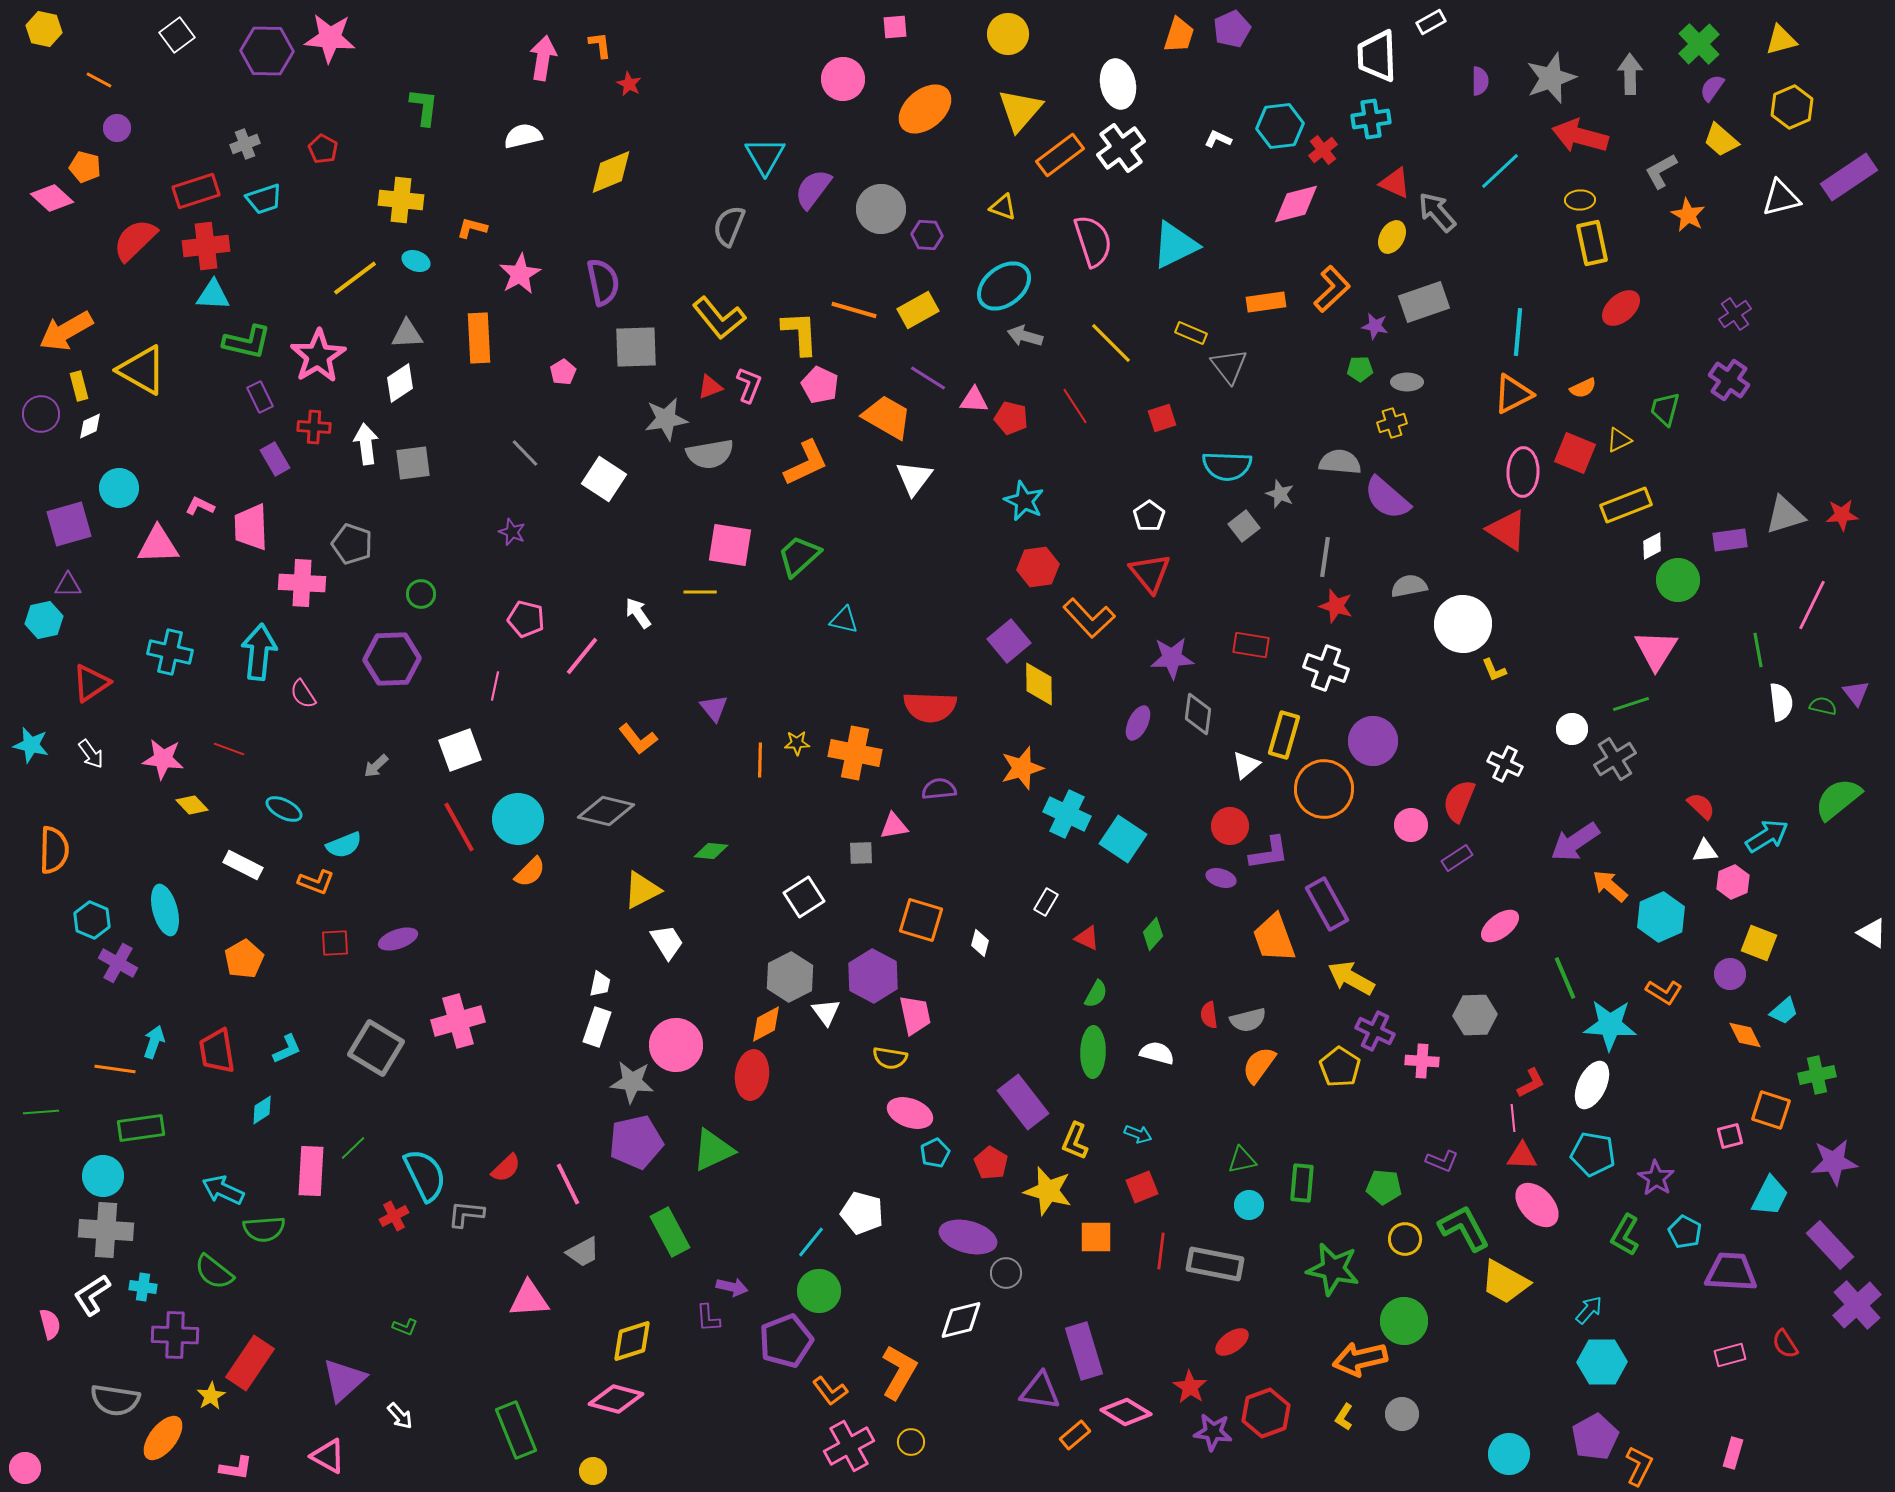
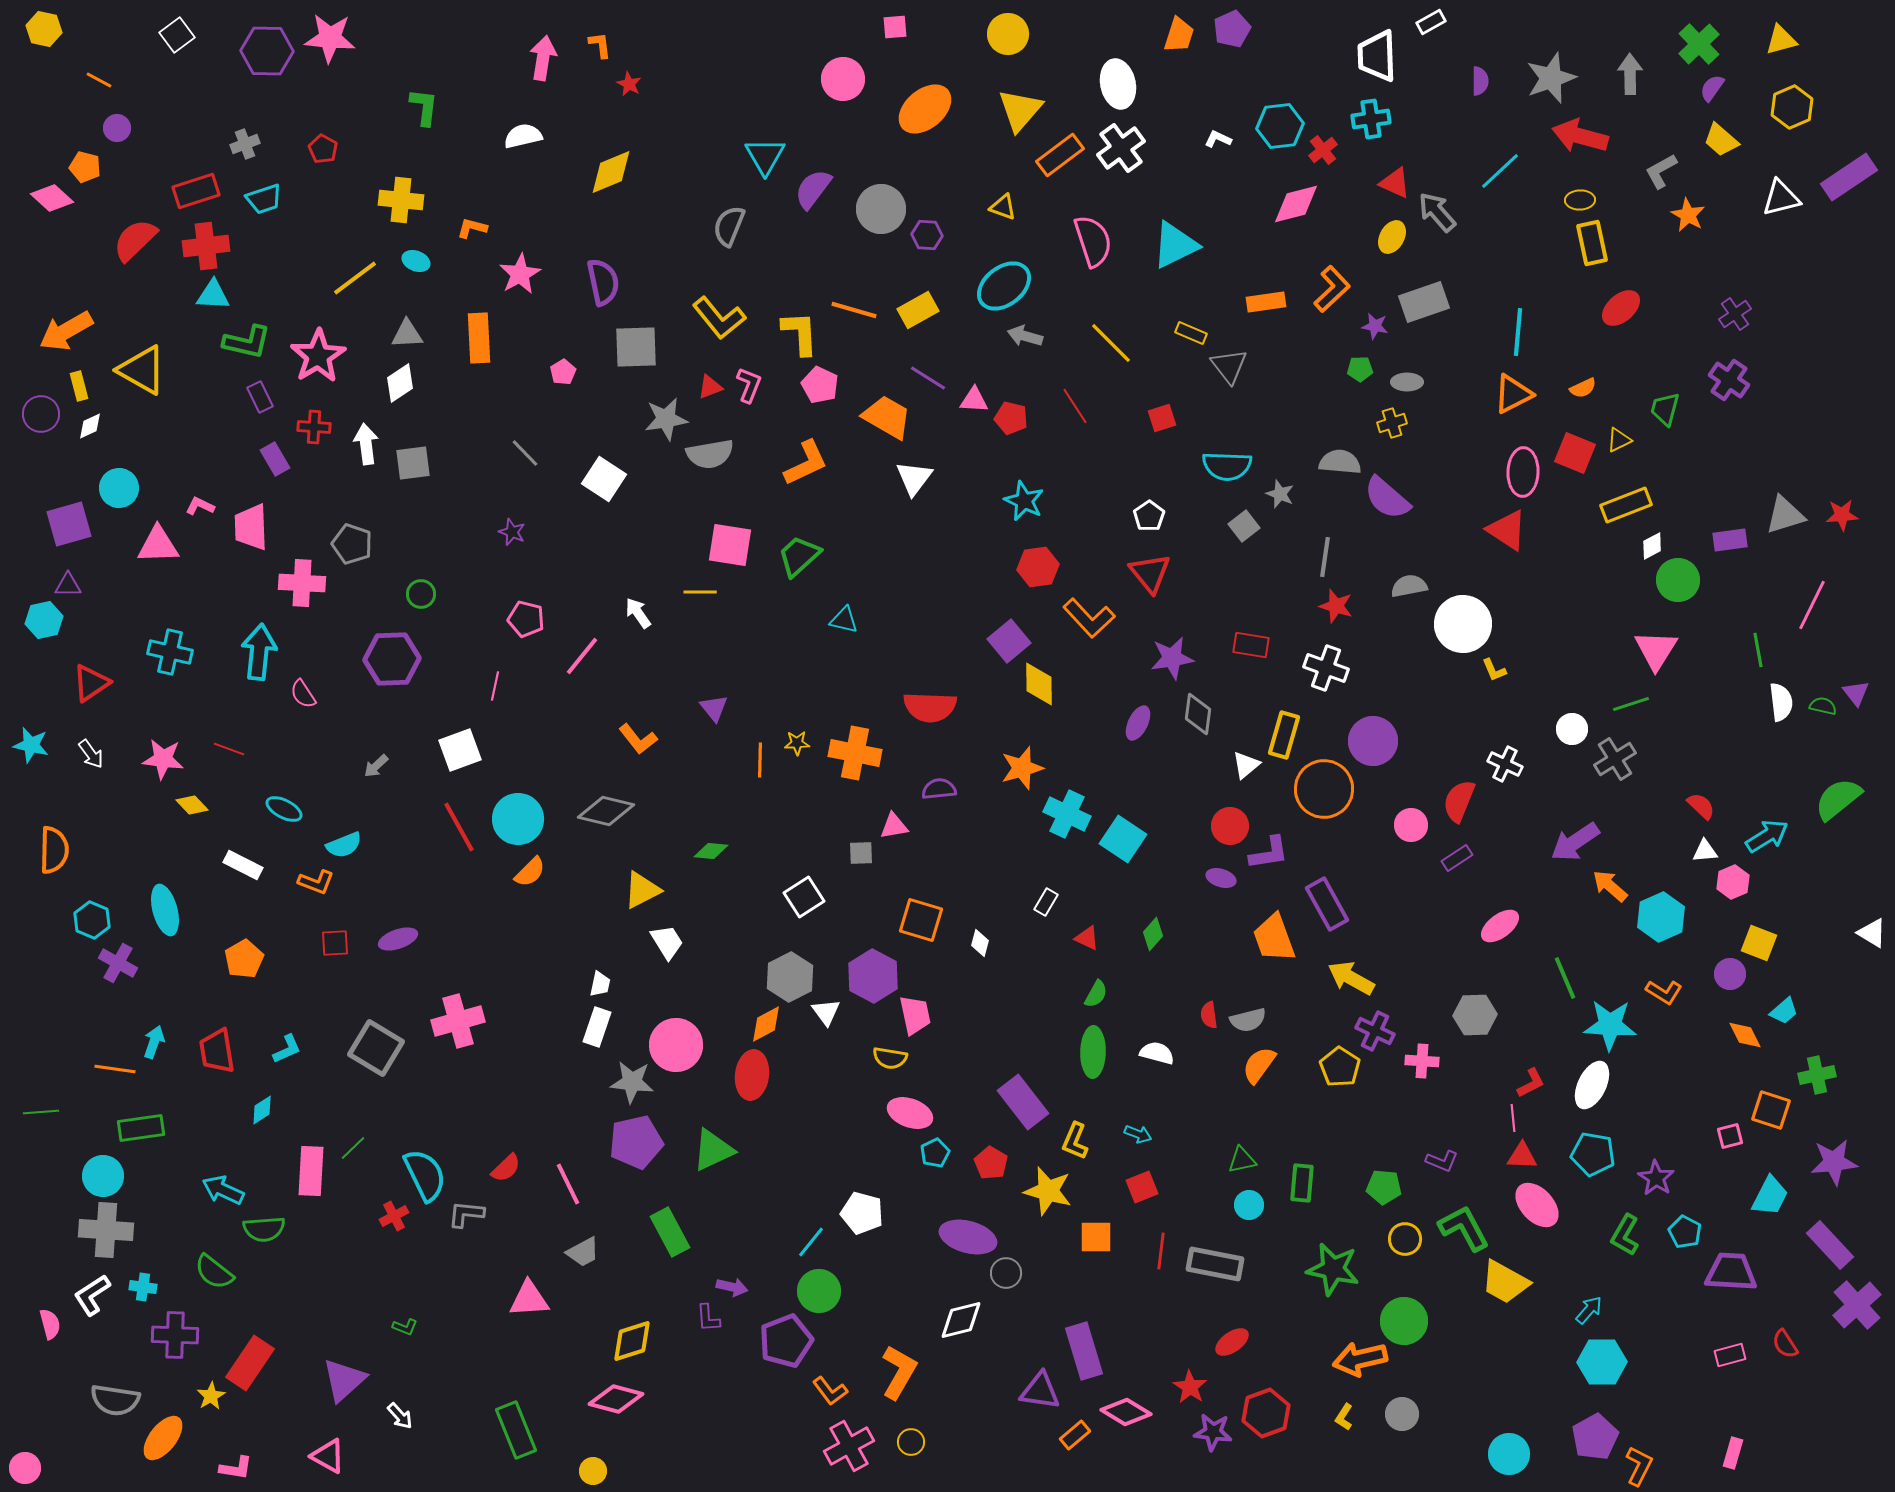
purple star at (1172, 658): rotated 6 degrees counterclockwise
